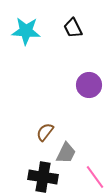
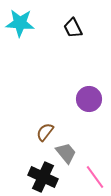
cyan star: moved 6 px left, 8 px up
purple circle: moved 14 px down
gray trapezoid: rotated 65 degrees counterclockwise
black cross: rotated 16 degrees clockwise
